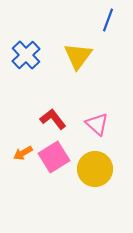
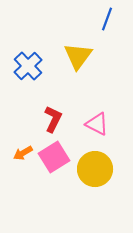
blue line: moved 1 px left, 1 px up
blue cross: moved 2 px right, 11 px down
red L-shape: rotated 64 degrees clockwise
pink triangle: rotated 15 degrees counterclockwise
